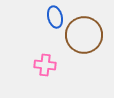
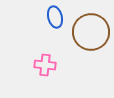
brown circle: moved 7 px right, 3 px up
